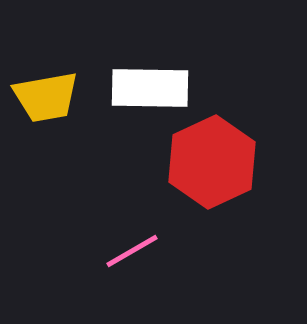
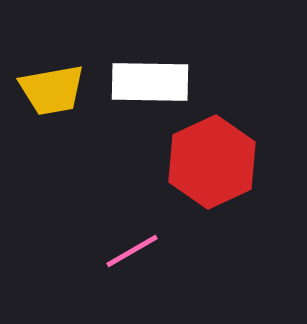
white rectangle: moved 6 px up
yellow trapezoid: moved 6 px right, 7 px up
